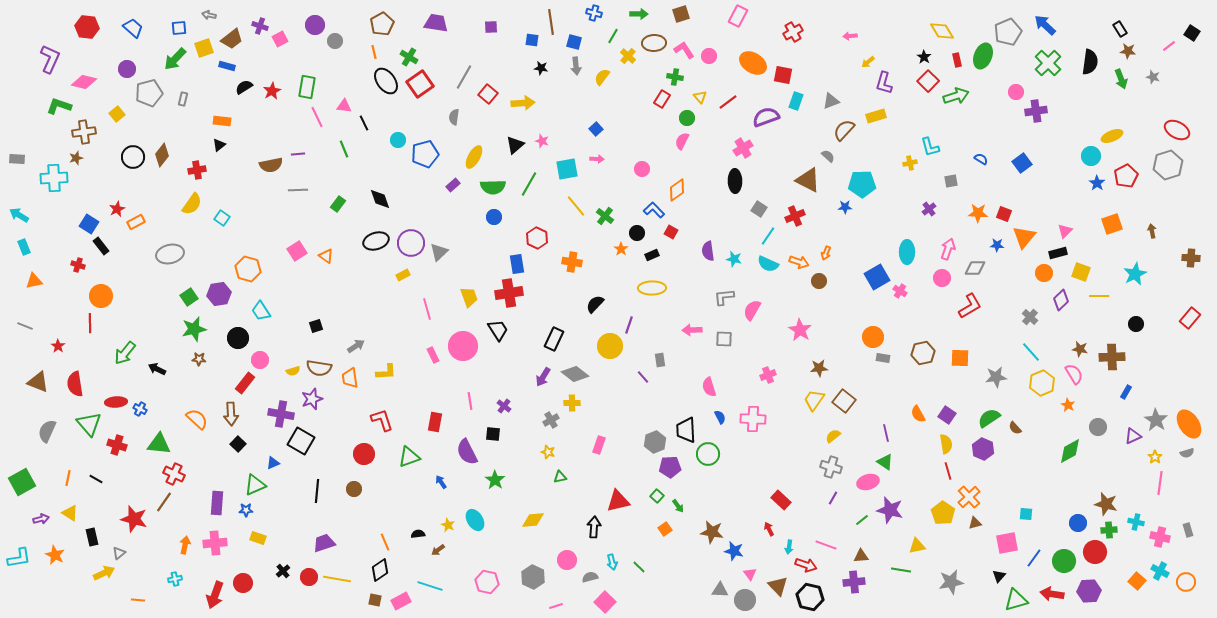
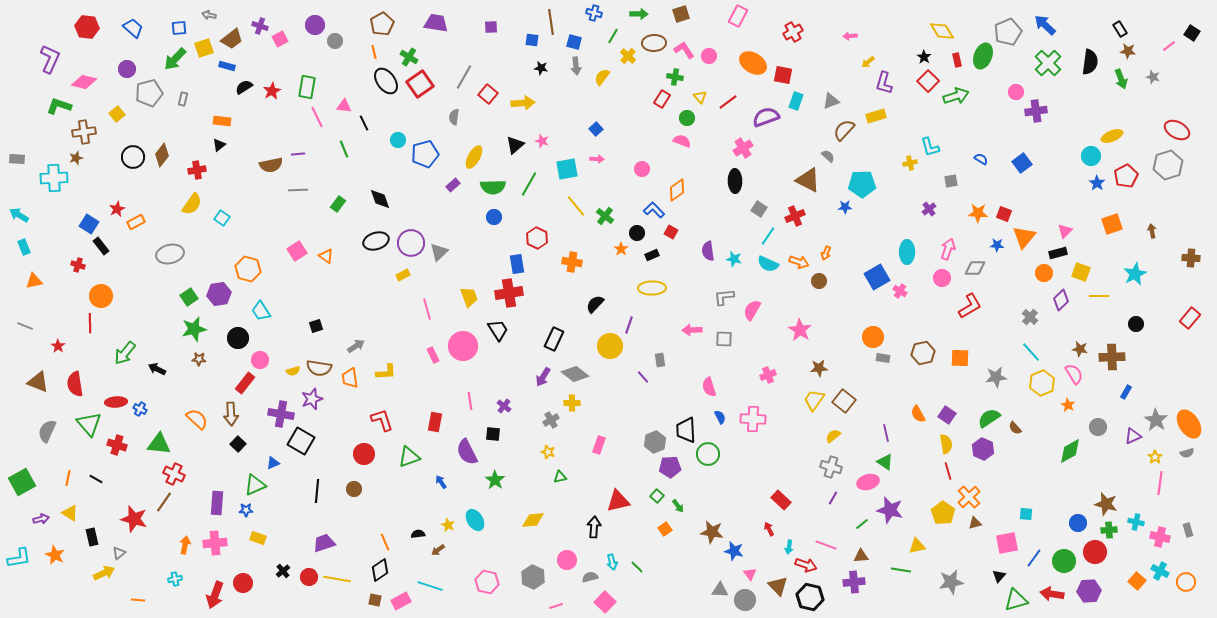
pink semicircle at (682, 141): rotated 84 degrees clockwise
green line at (862, 520): moved 4 px down
green line at (639, 567): moved 2 px left
